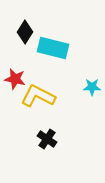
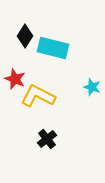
black diamond: moved 4 px down
red star: rotated 10 degrees clockwise
cyan star: rotated 18 degrees clockwise
black cross: rotated 18 degrees clockwise
